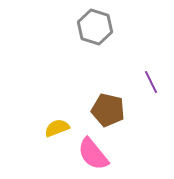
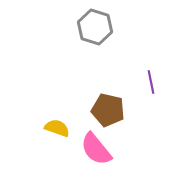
purple line: rotated 15 degrees clockwise
yellow semicircle: rotated 40 degrees clockwise
pink semicircle: moved 3 px right, 5 px up
